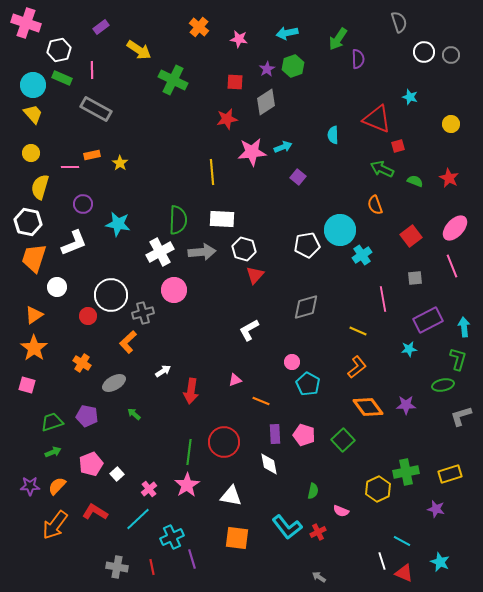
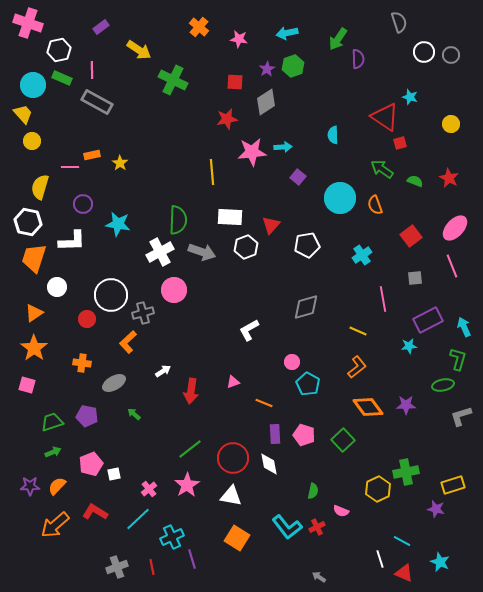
pink cross at (26, 23): moved 2 px right
gray rectangle at (96, 109): moved 1 px right, 7 px up
yellow trapezoid at (33, 114): moved 10 px left
red triangle at (377, 119): moved 8 px right, 2 px up; rotated 12 degrees clockwise
red square at (398, 146): moved 2 px right, 3 px up
cyan arrow at (283, 147): rotated 18 degrees clockwise
yellow circle at (31, 153): moved 1 px right, 12 px up
green arrow at (382, 169): rotated 10 degrees clockwise
white rectangle at (222, 219): moved 8 px right, 2 px up
cyan circle at (340, 230): moved 32 px up
white L-shape at (74, 243): moved 2 px left, 2 px up; rotated 20 degrees clockwise
white hexagon at (244, 249): moved 2 px right, 2 px up; rotated 25 degrees clockwise
gray arrow at (202, 252): rotated 24 degrees clockwise
red triangle at (255, 275): moved 16 px right, 50 px up
orange triangle at (34, 315): moved 2 px up
red circle at (88, 316): moved 1 px left, 3 px down
cyan arrow at (464, 327): rotated 18 degrees counterclockwise
cyan star at (409, 349): moved 3 px up
orange cross at (82, 363): rotated 24 degrees counterclockwise
pink triangle at (235, 380): moved 2 px left, 2 px down
orange line at (261, 401): moved 3 px right, 2 px down
red circle at (224, 442): moved 9 px right, 16 px down
green line at (189, 452): moved 1 px right, 3 px up; rotated 45 degrees clockwise
white square at (117, 474): moved 3 px left; rotated 32 degrees clockwise
yellow rectangle at (450, 474): moved 3 px right, 11 px down
orange arrow at (55, 525): rotated 12 degrees clockwise
red cross at (318, 532): moved 1 px left, 5 px up
orange square at (237, 538): rotated 25 degrees clockwise
white line at (382, 561): moved 2 px left, 2 px up
gray cross at (117, 567): rotated 30 degrees counterclockwise
